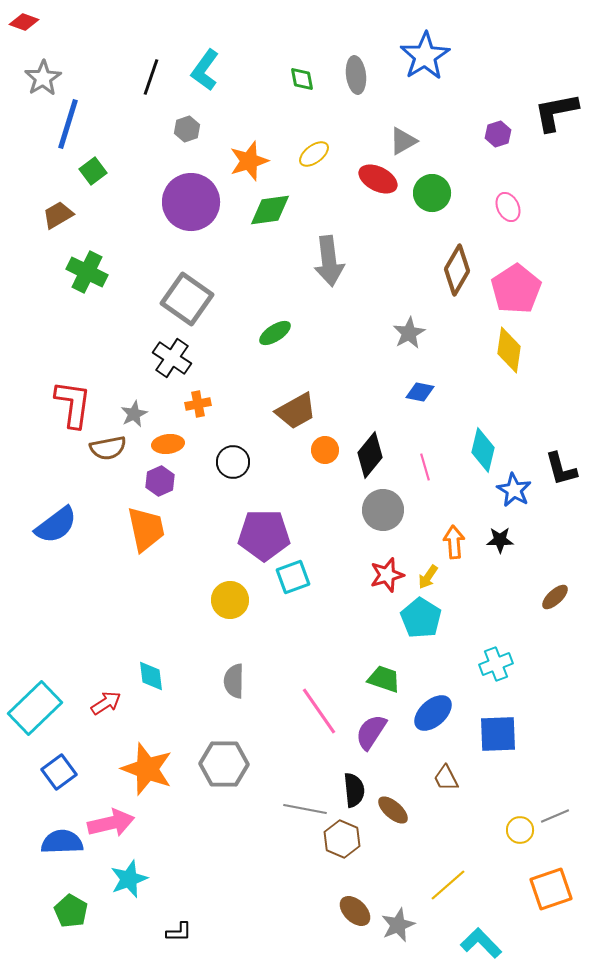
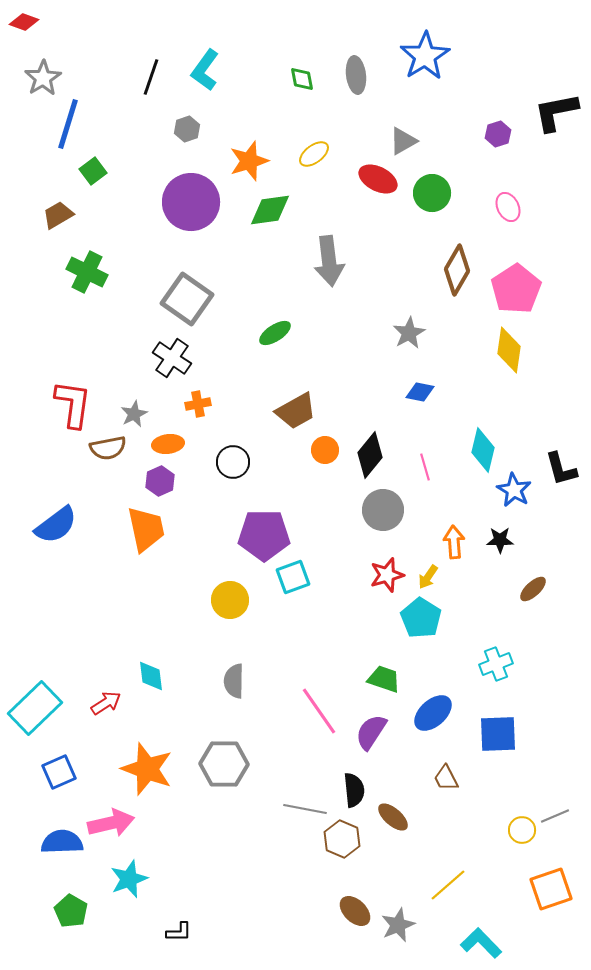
brown ellipse at (555, 597): moved 22 px left, 8 px up
blue square at (59, 772): rotated 12 degrees clockwise
brown ellipse at (393, 810): moved 7 px down
yellow circle at (520, 830): moved 2 px right
